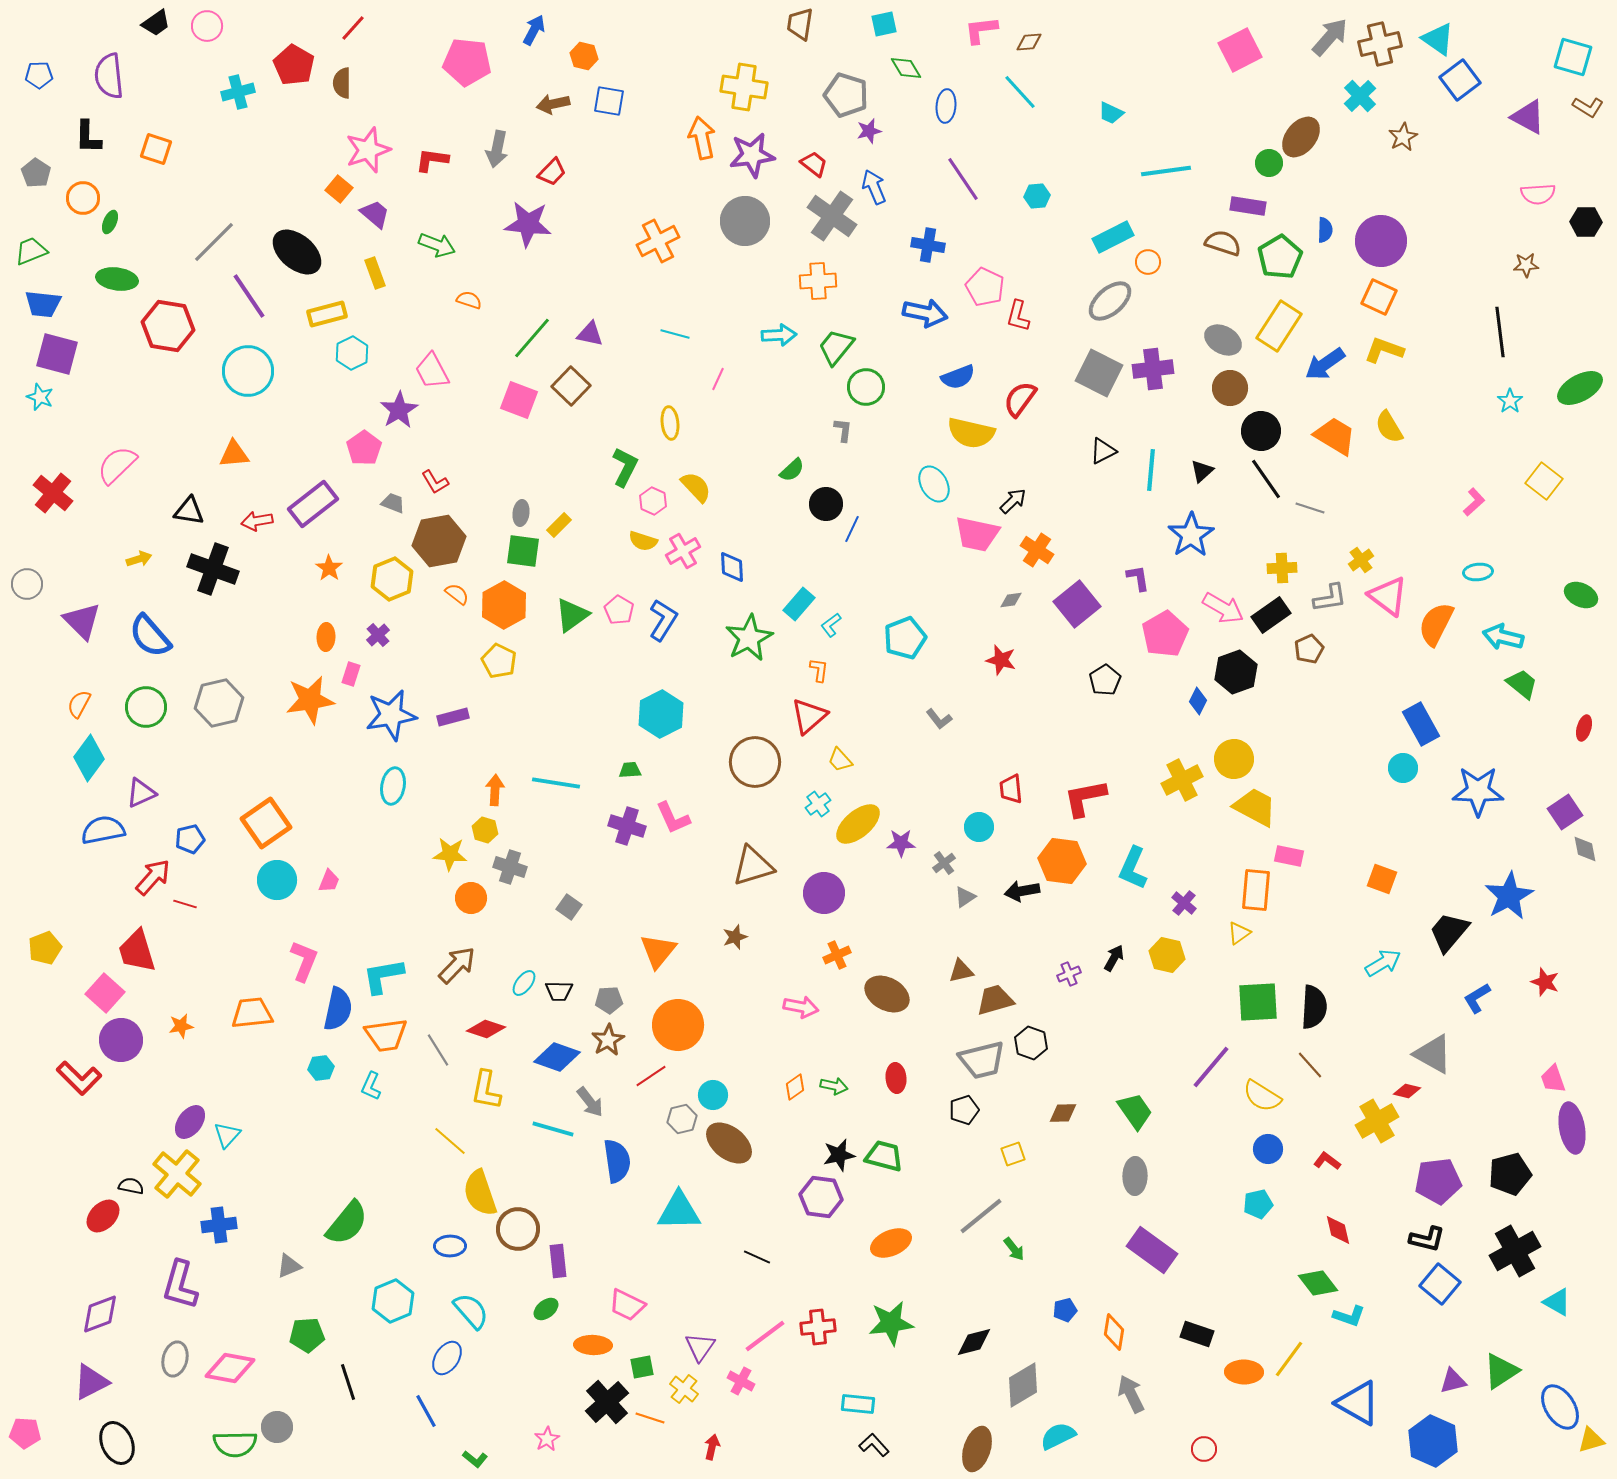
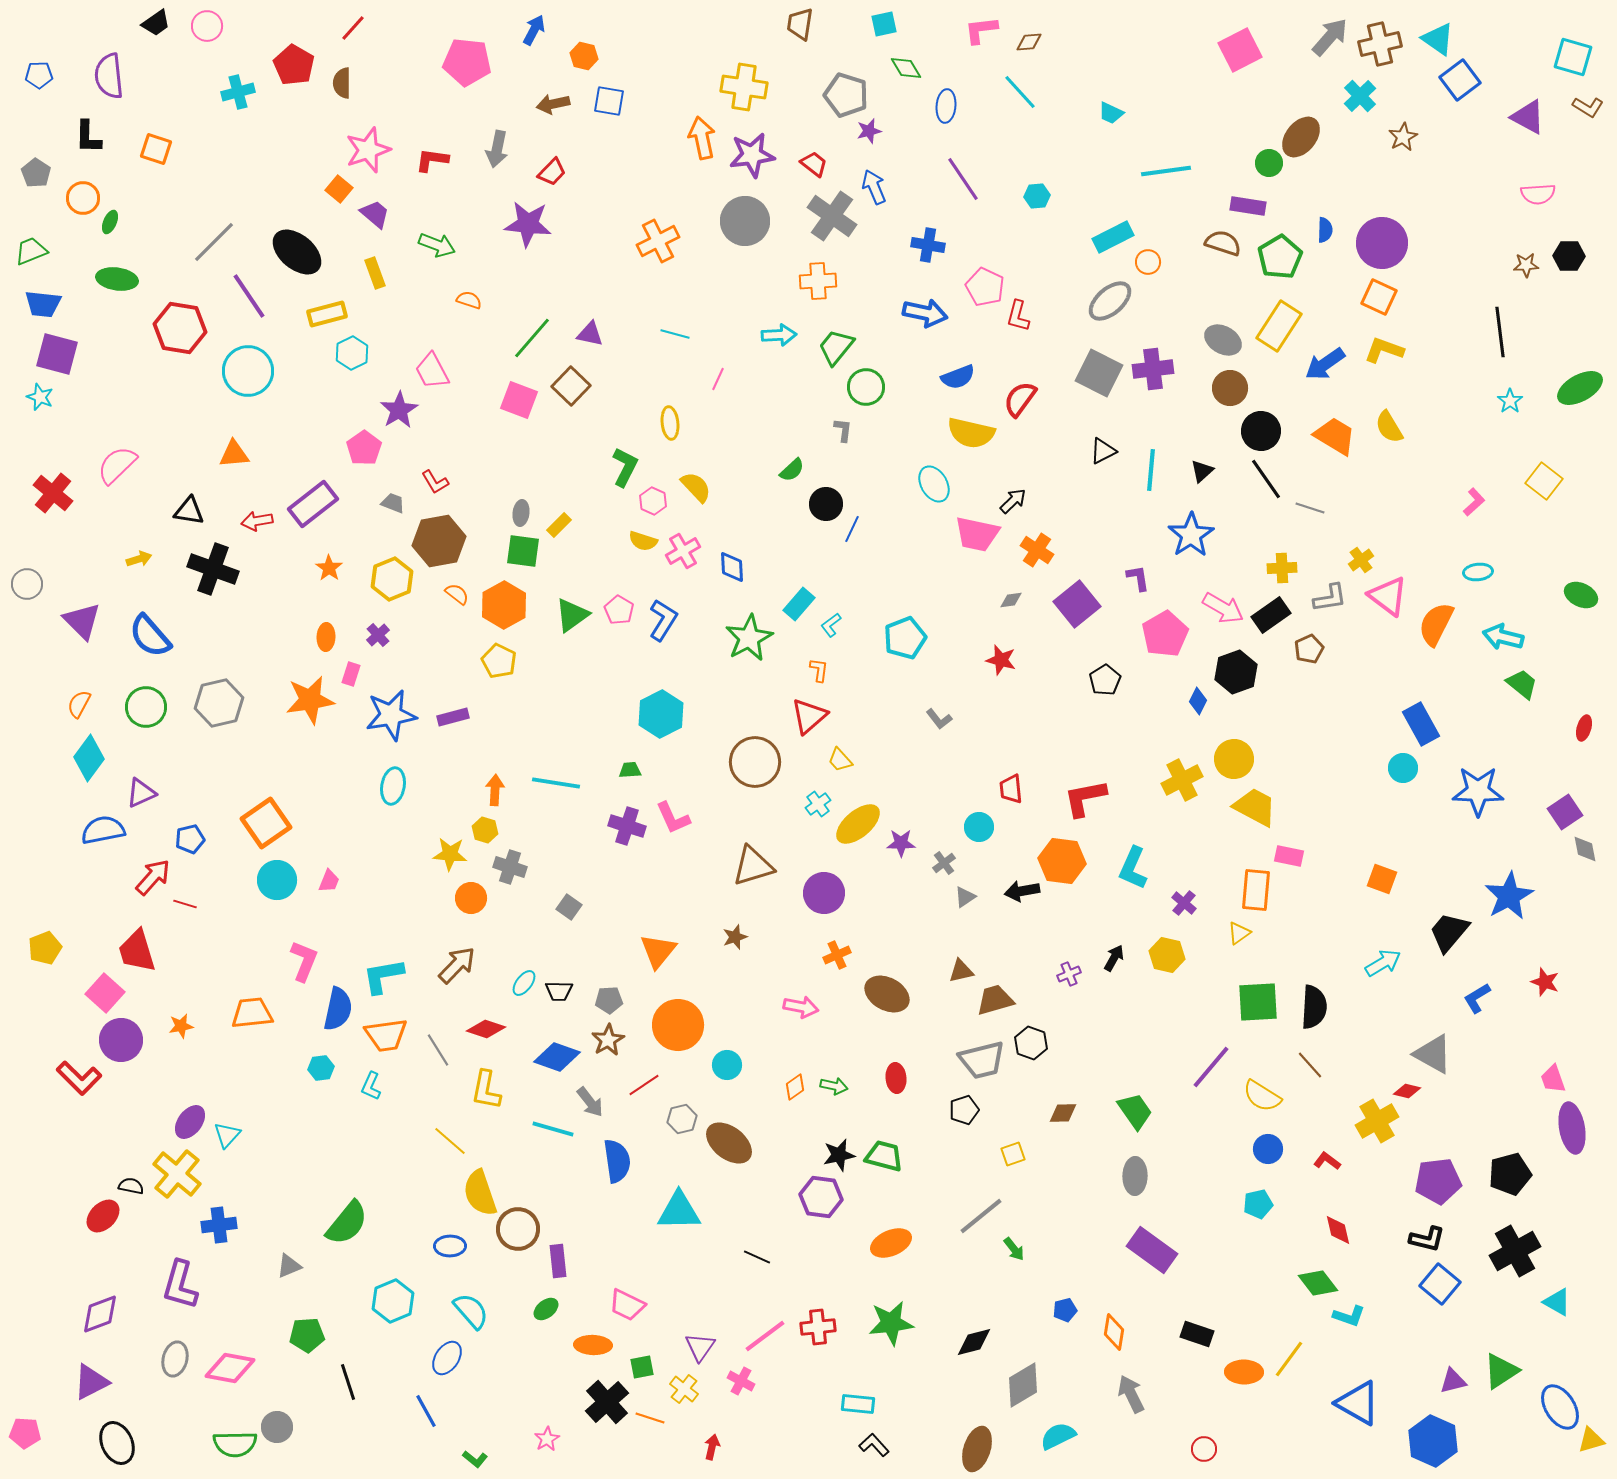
black hexagon at (1586, 222): moved 17 px left, 34 px down
purple circle at (1381, 241): moved 1 px right, 2 px down
red hexagon at (168, 326): moved 12 px right, 2 px down
red line at (651, 1076): moved 7 px left, 9 px down
cyan circle at (713, 1095): moved 14 px right, 30 px up
